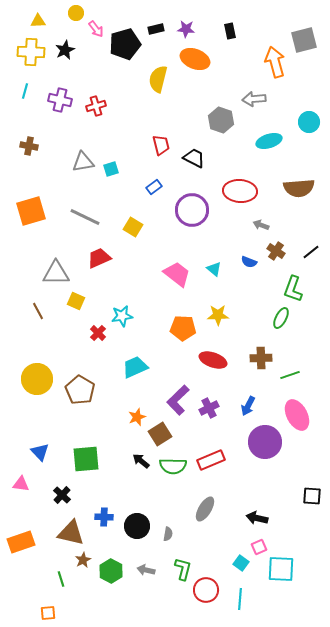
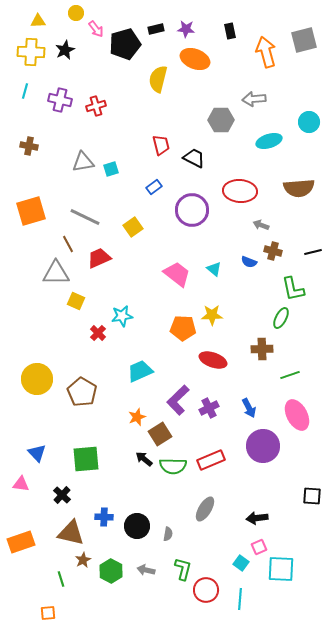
orange arrow at (275, 62): moved 9 px left, 10 px up
gray hexagon at (221, 120): rotated 20 degrees counterclockwise
yellow square at (133, 227): rotated 24 degrees clockwise
brown cross at (276, 251): moved 3 px left; rotated 18 degrees counterclockwise
black line at (311, 252): moved 2 px right; rotated 24 degrees clockwise
green L-shape at (293, 289): rotated 32 degrees counterclockwise
brown line at (38, 311): moved 30 px right, 67 px up
yellow star at (218, 315): moved 6 px left
brown cross at (261, 358): moved 1 px right, 9 px up
cyan trapezoid at (135, 367): moved 5 px right, 4 px down
brown pentagon at (80, 390): moved 2 px right, 2 px down
blue arrow at (248, 406): moved 1 px right, 2 px down; rotated 54 degrees counterclockwise
purple circle at (265, 442): moved 2 px left, 4 px down
blue triangle at (40, 452): moved 3 px left, 1 px down
black arrow at (141, 461): moved 3 px right, 2 px up
black arrow at (257, 518): rotated 20 degrees counterclockwise
